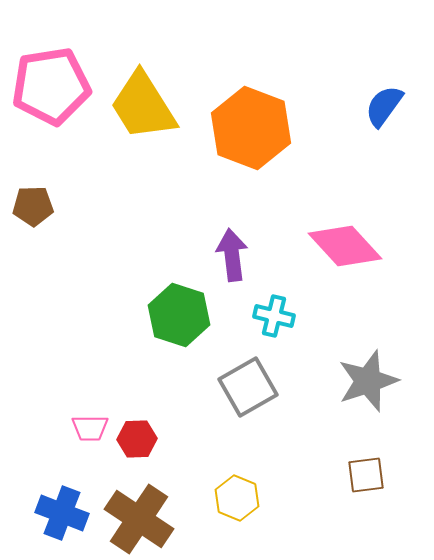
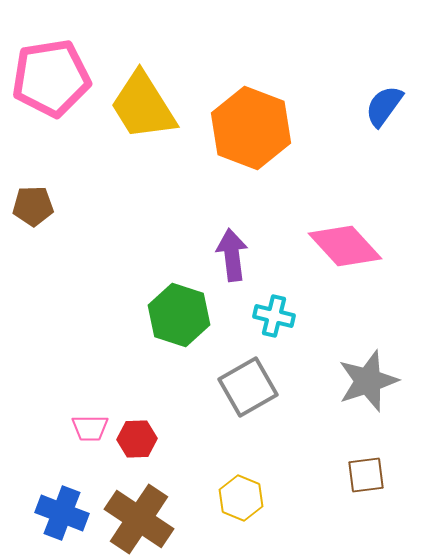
pink pentagon: moved 8 px up
yellow hexagon: moved 4 px right
